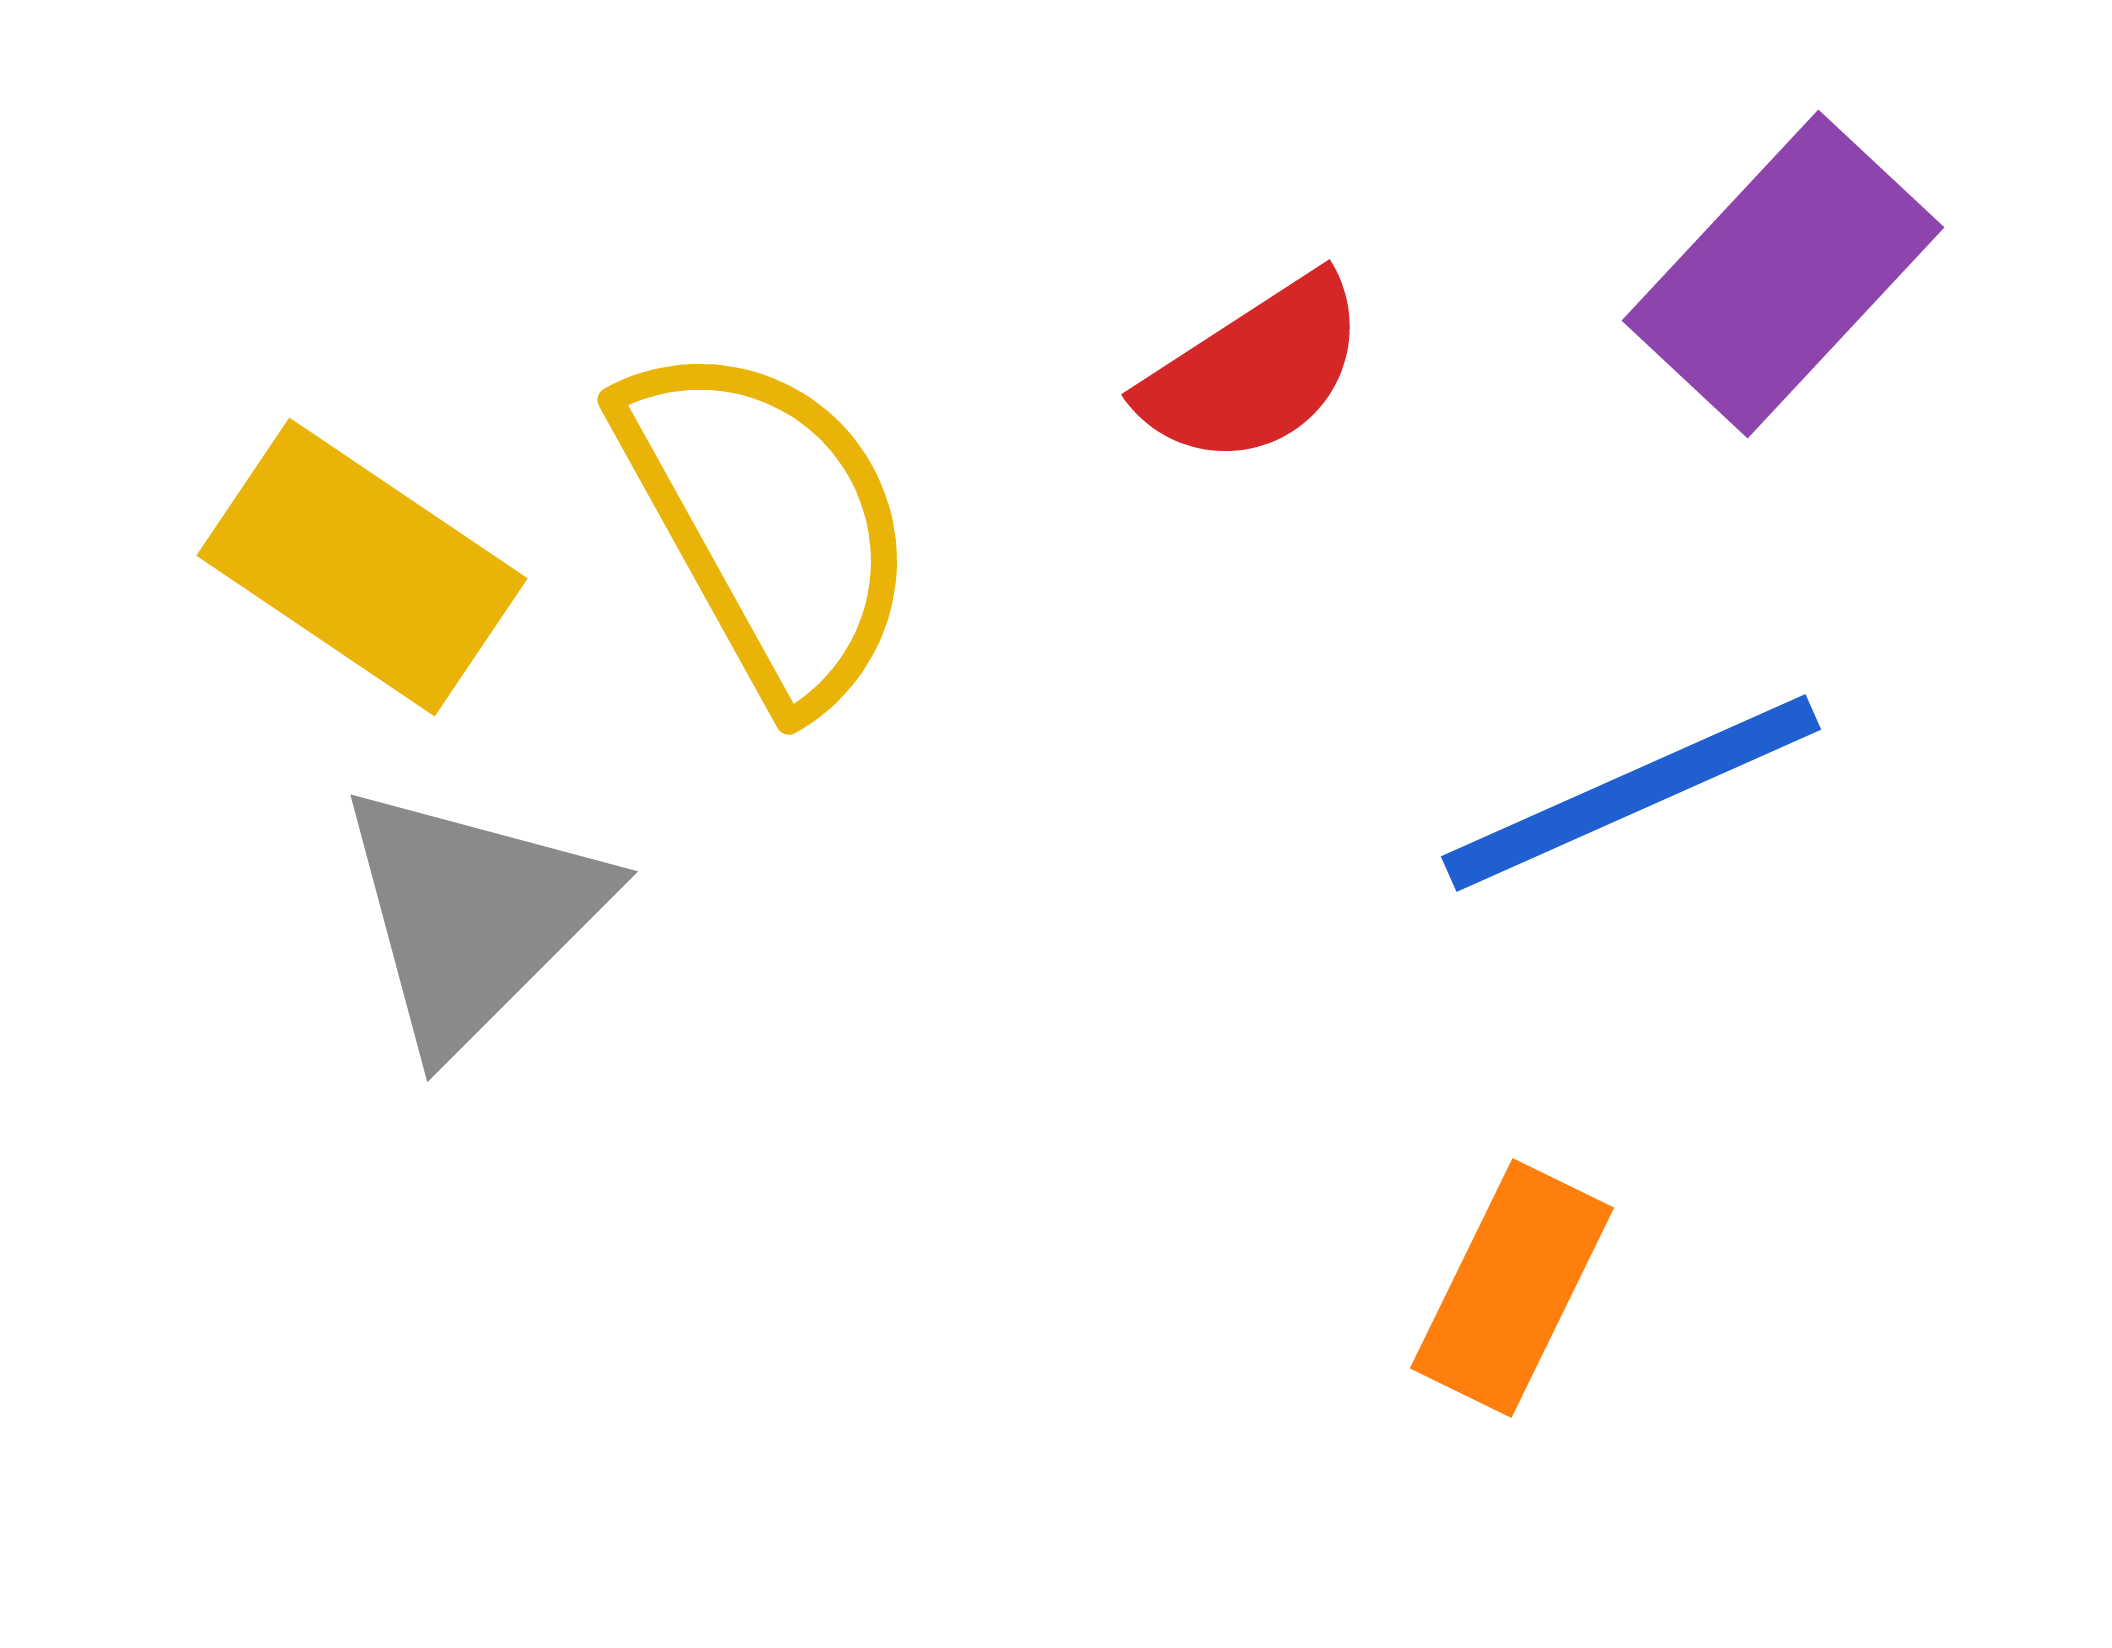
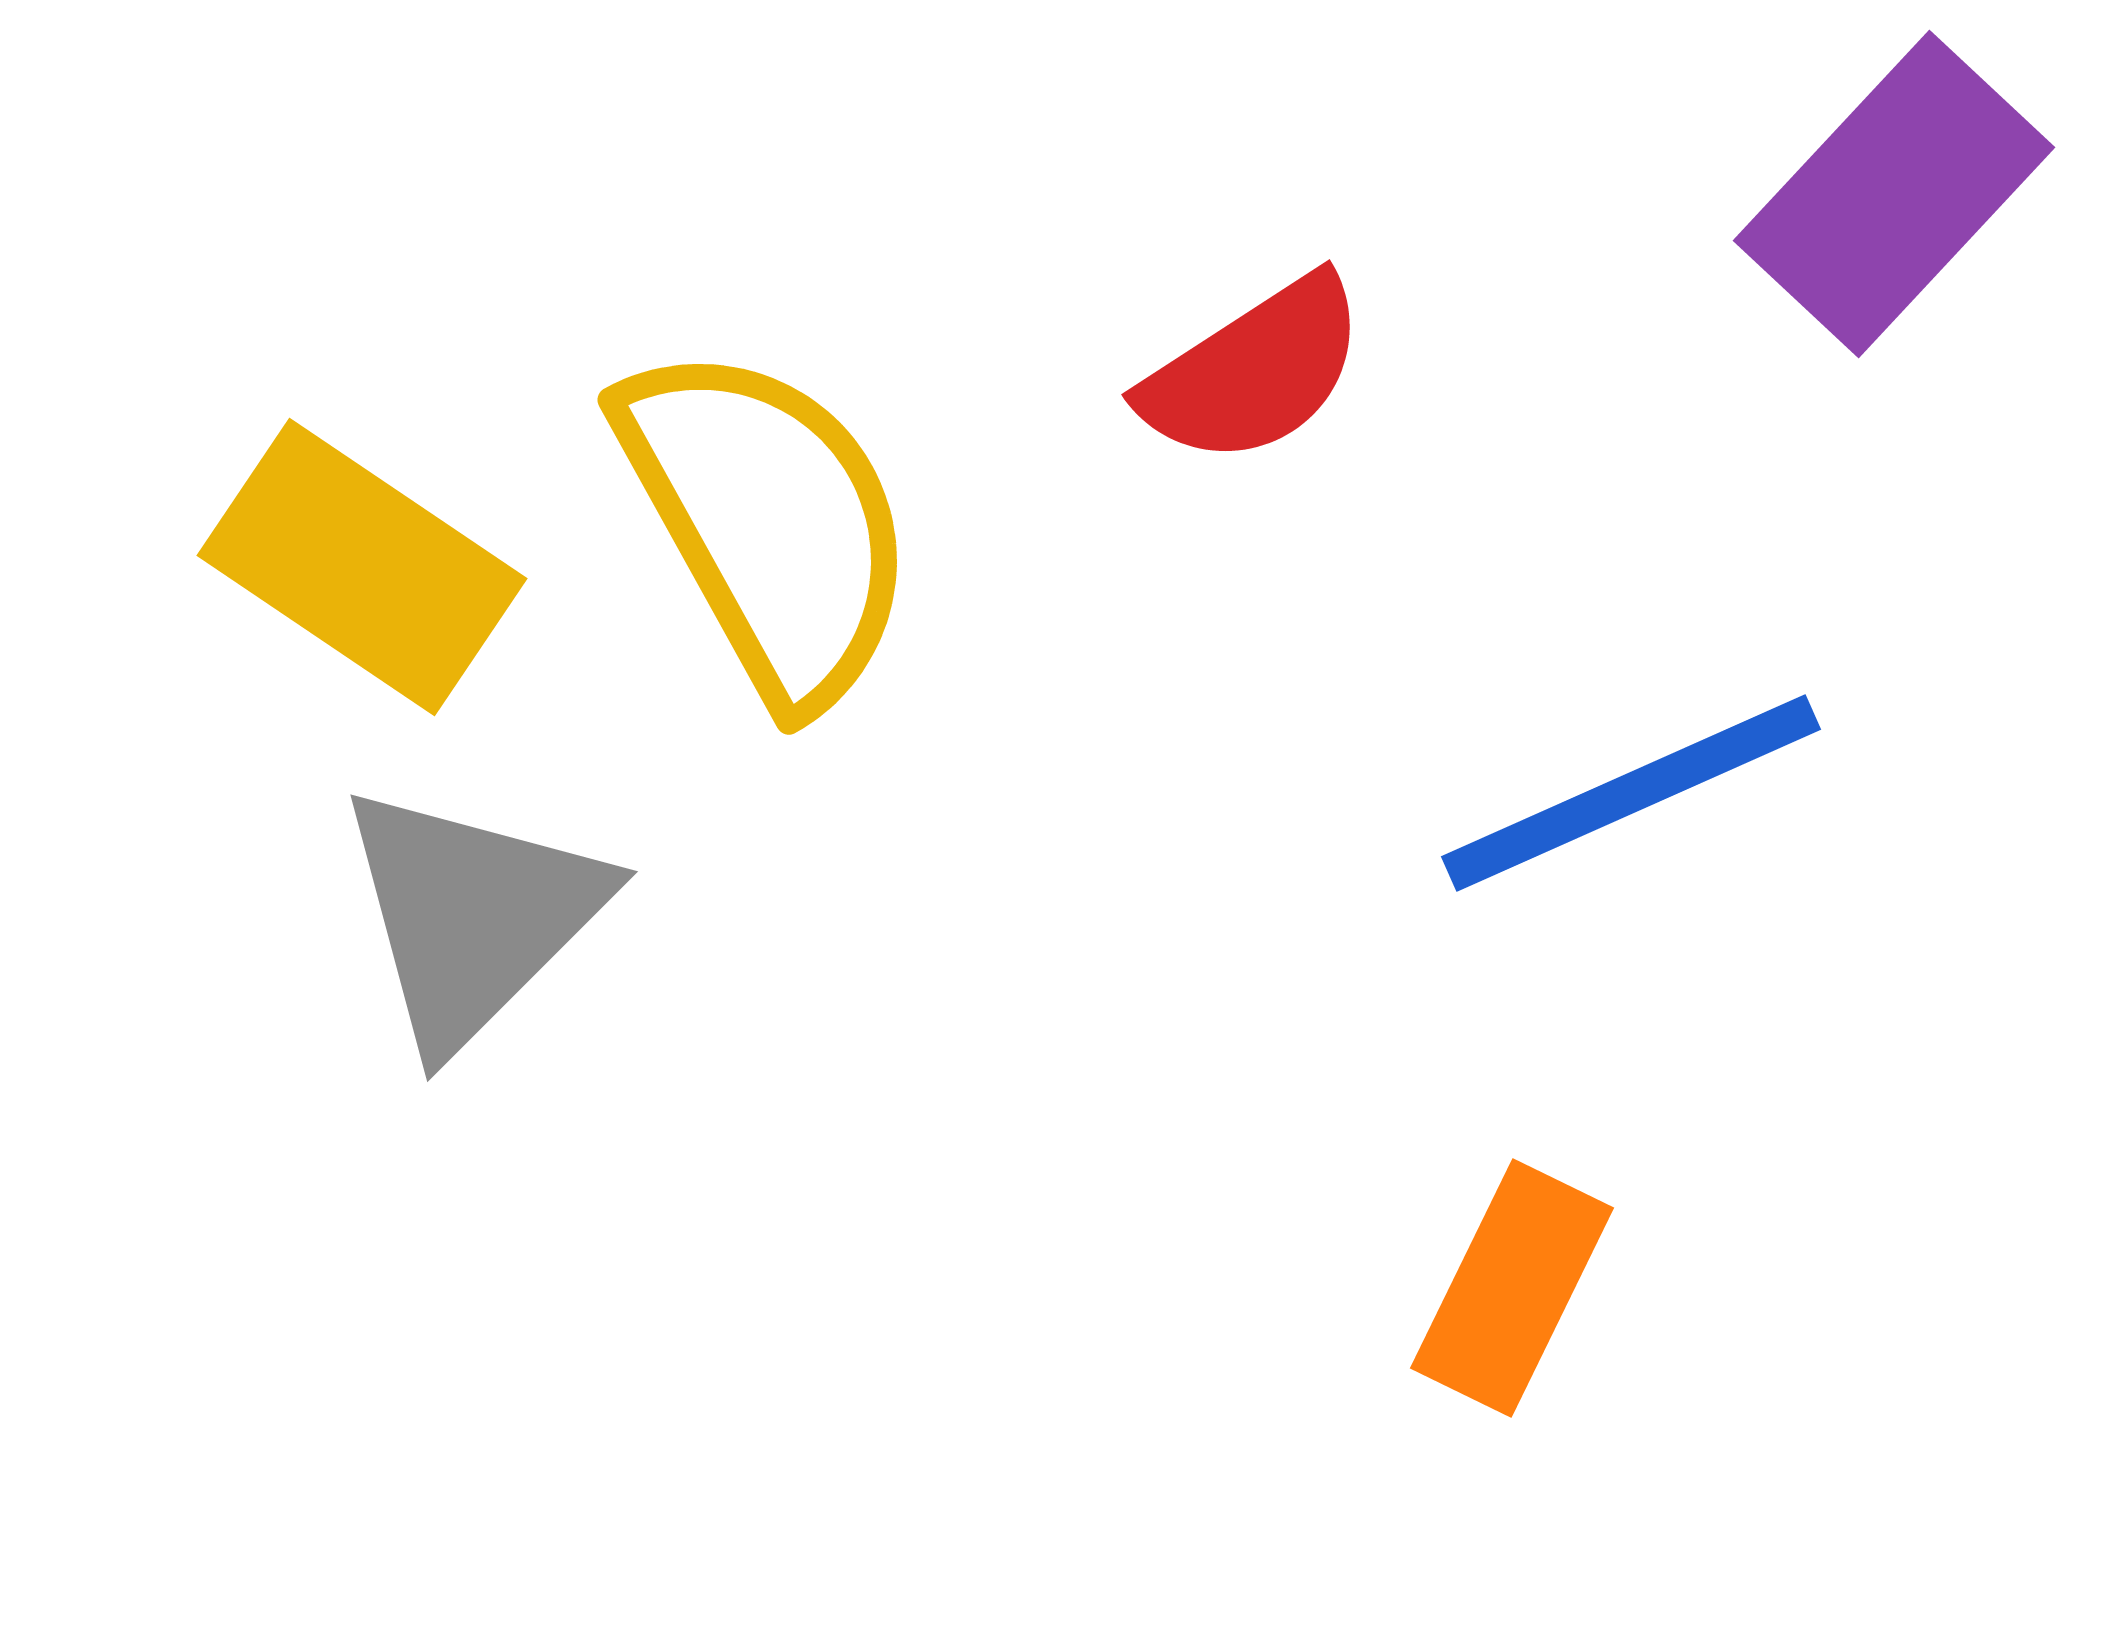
purple rectangle: moved 111 px right, 80 px up
